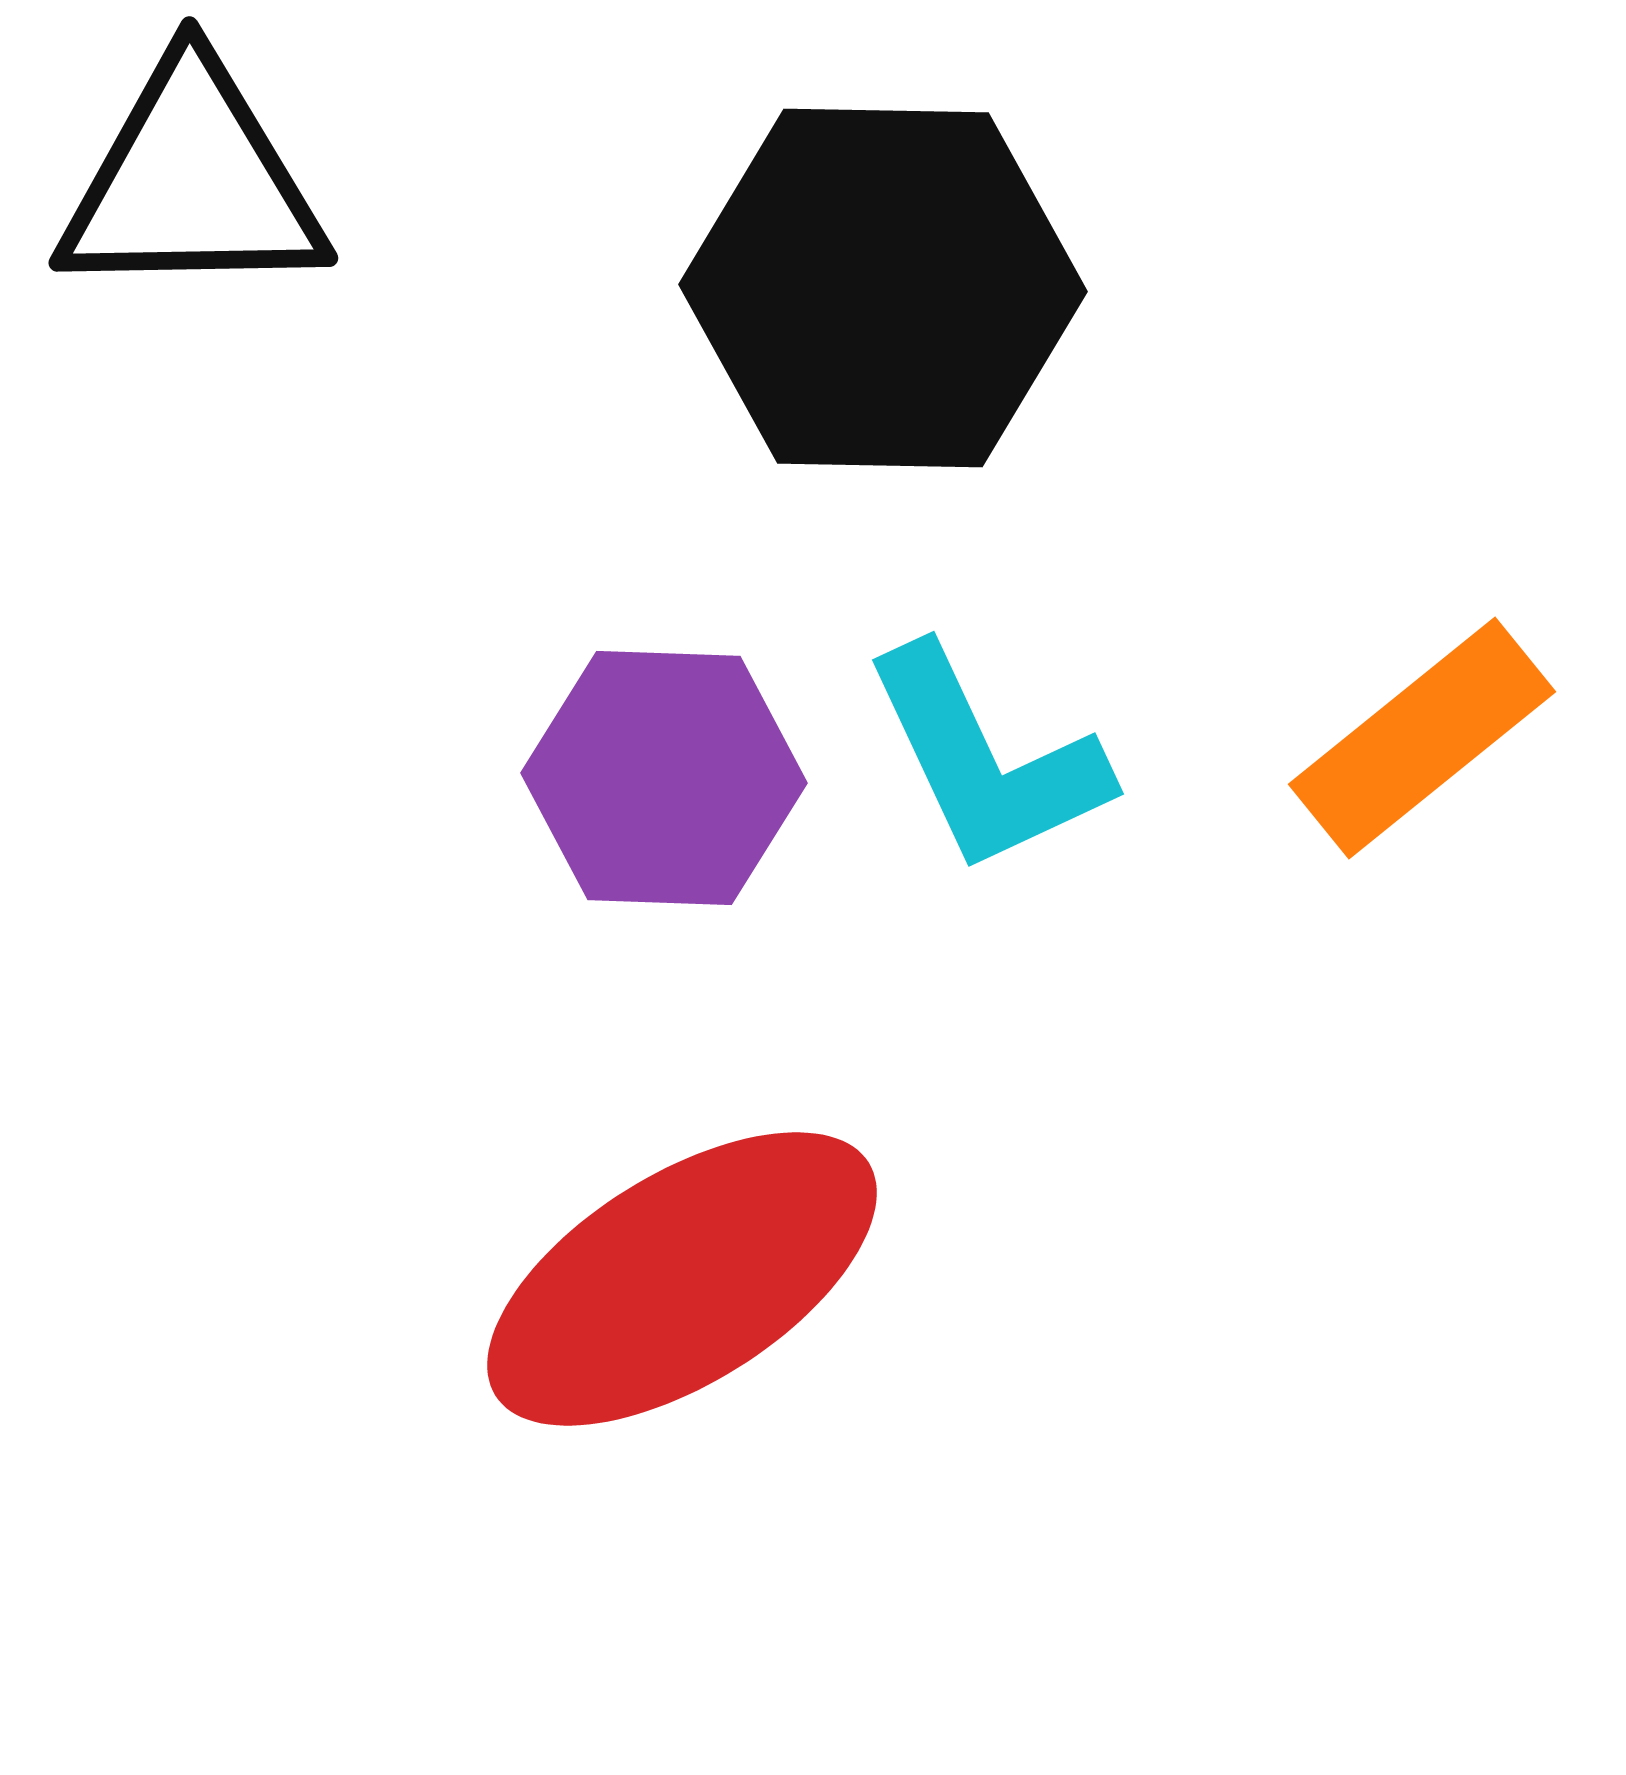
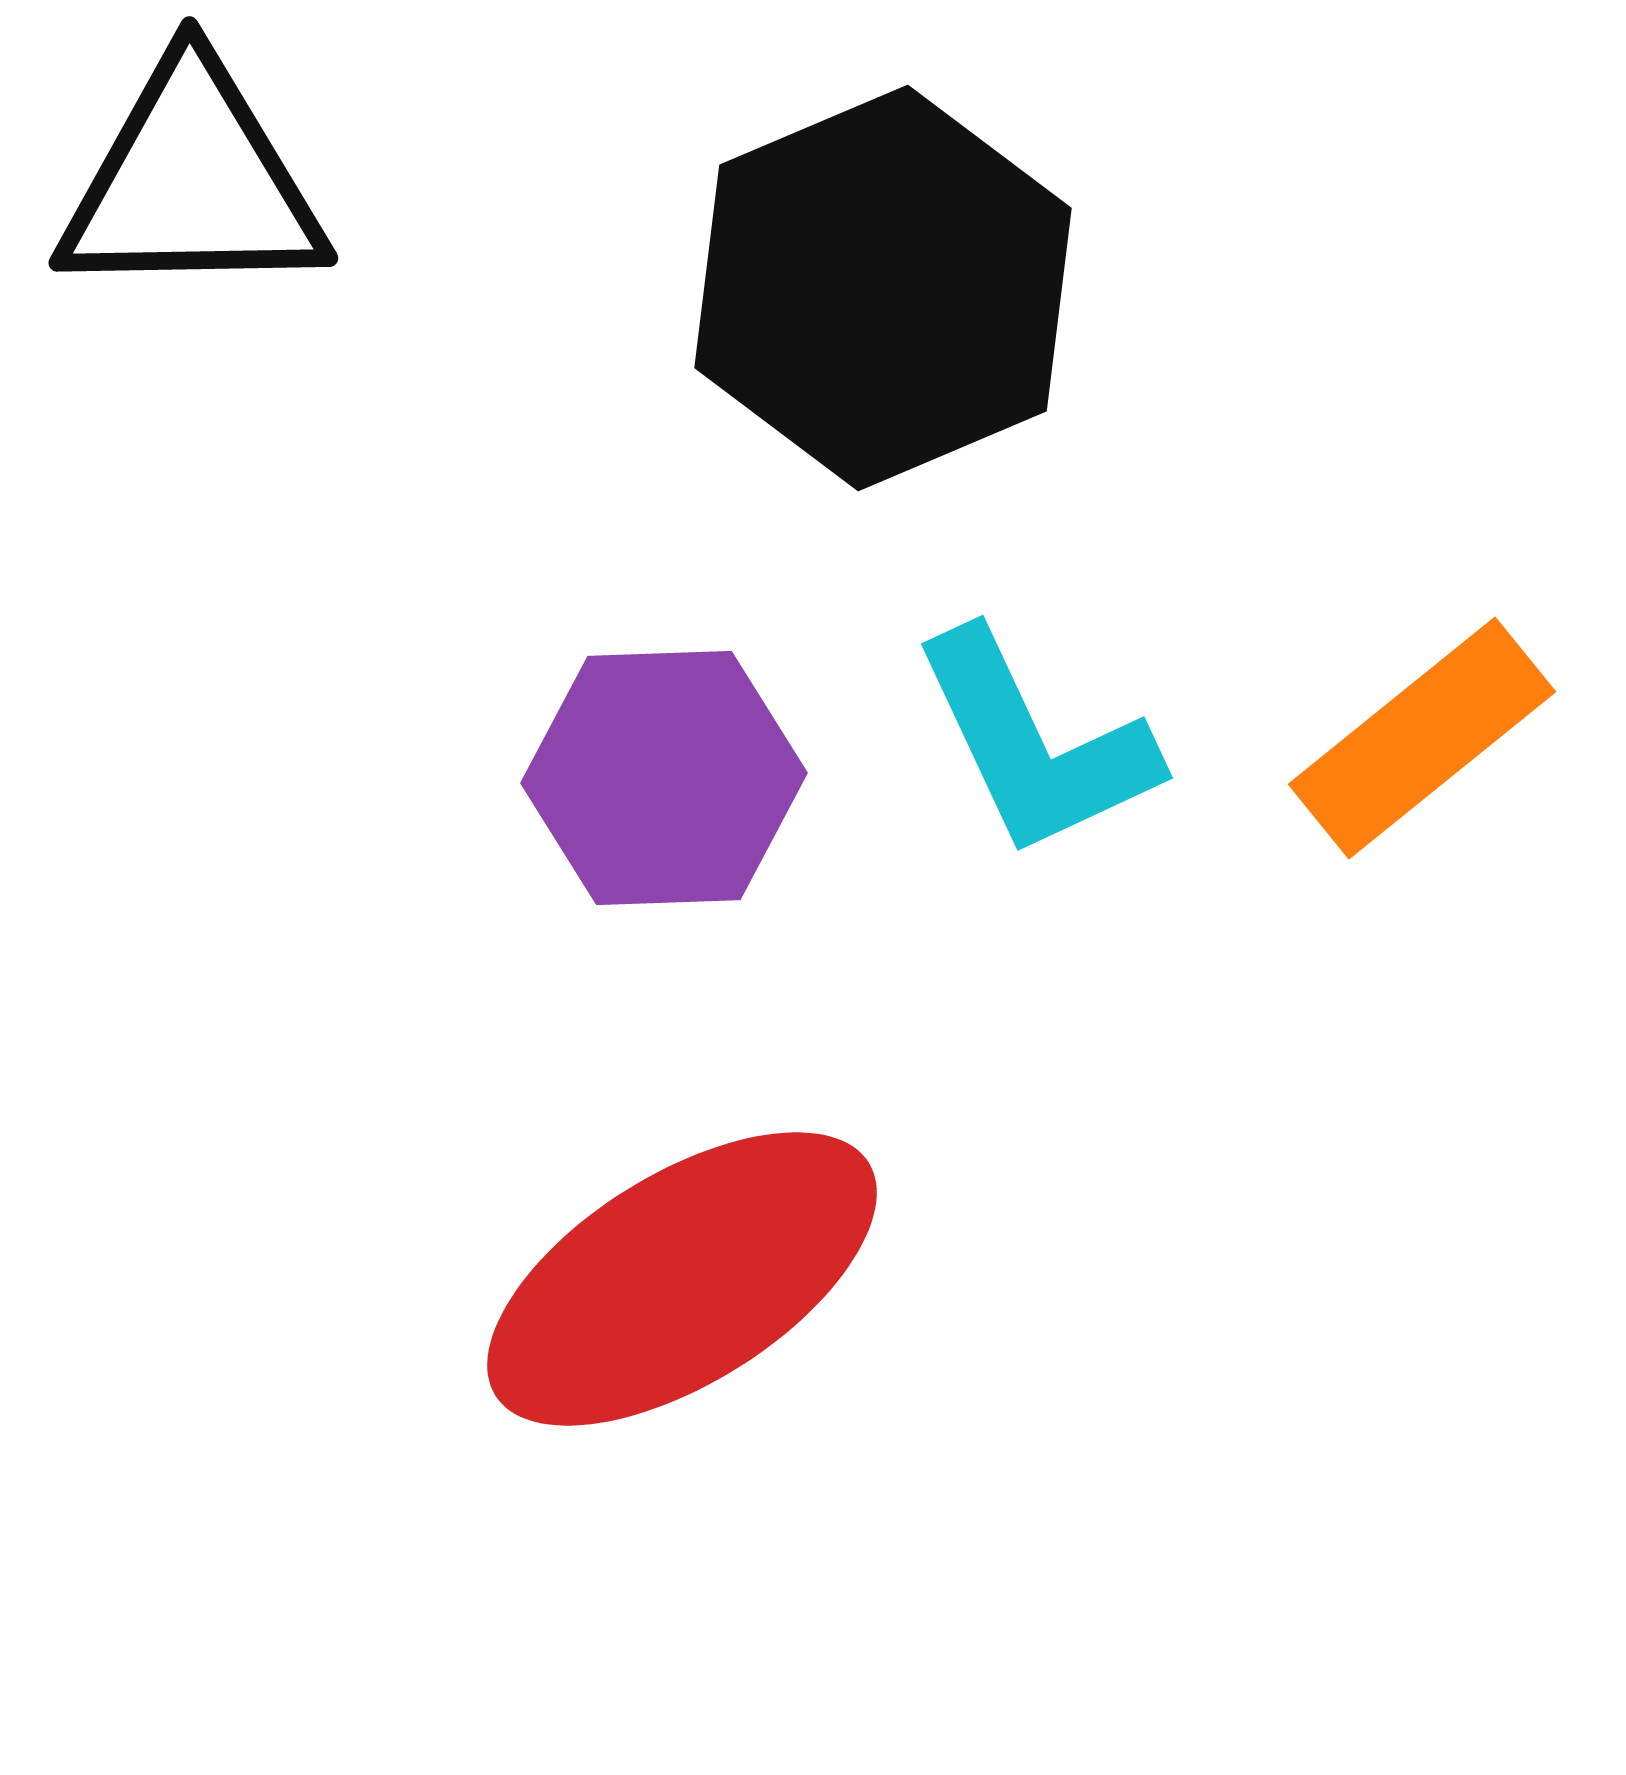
black hexagon: rotated 24 degrees counterclockwise
cyan L-shape: moved 49 px right, 16 px up
purple hexagon: rotated 4 degrees counterclockwise
